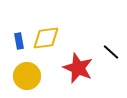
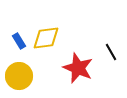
blue rectangle: rotated 21 degrees counterclockwise
black line: rotated 18 degrees clockwise
yellow circle: moved 8 px left
